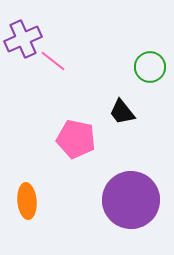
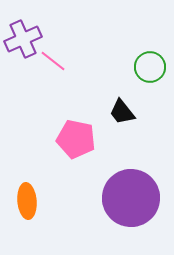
purple circle: moved 2 px up
